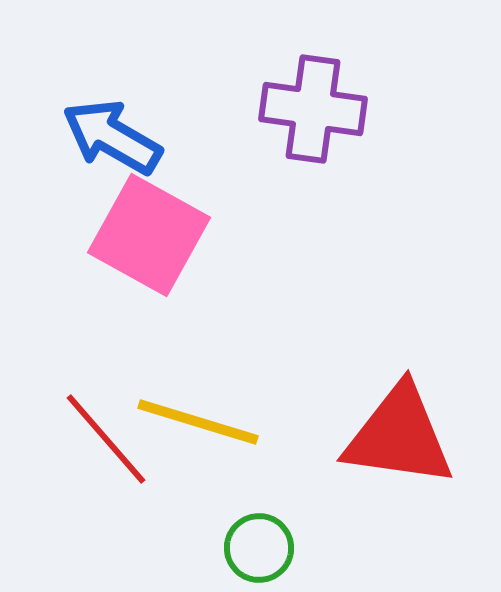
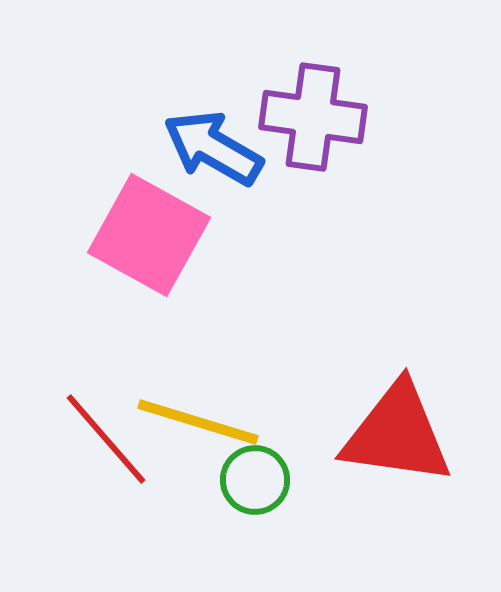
purple cross: moved 8 px down
blue arrow: moved 101 px right, 11 px down
red triangle: moved 2 px left, 2 px up
green circle: moved 4 px left, 68 px up
